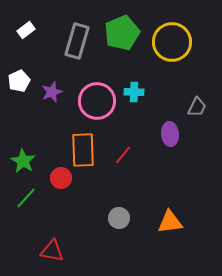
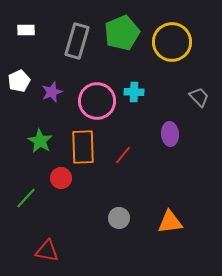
white rectangle: rotated 36 degrees clockwise
gray trapezoid: moved 2 px right, 10 px up; rotated 70 degrees counterclockwise
orange rectangle: moved 3 px up
green star: moved 17 px right, 20 px up
red triangle: moved 5 px left
